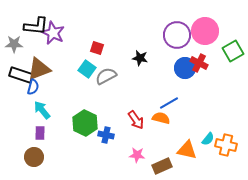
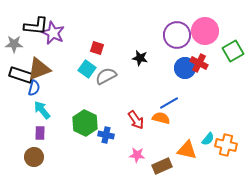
blue semicircle: moved 1 px right, 1 px down
